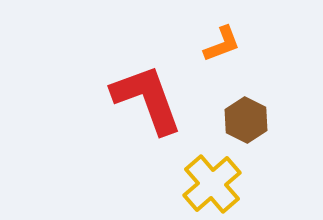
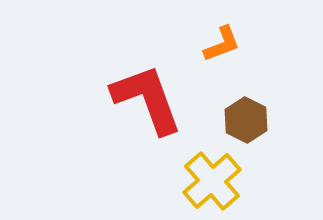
yellow cross: moved 3 px up
